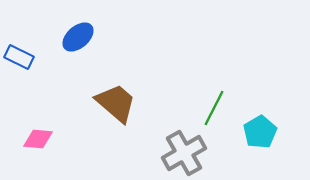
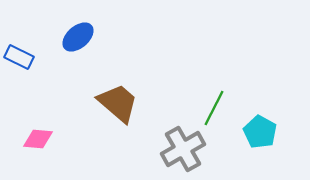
brown trapezoid: moved 2 px right
cyan pentagon: rotated 12 degrees counterclockwise
gray cross: moved 1 px left, 4 px up
